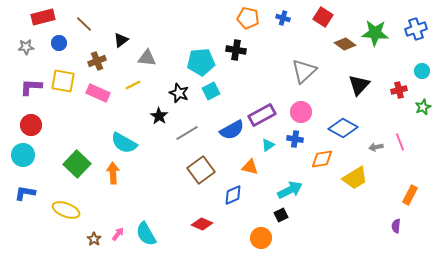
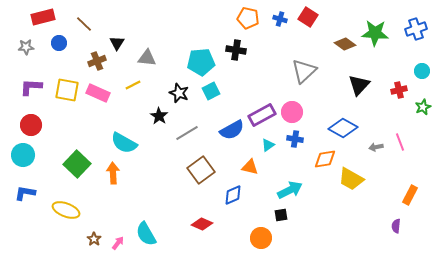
red square at (323, 17): moved 15 px left
blue cross at (283, 18): moved 3 px left, 1 px down
black triangle at (121, 40): moved 4 px left, 3 px down; rotated 21 degrees counterclockwise
yellow square at (63, 81): moved 4 px right, 9 px down
pink circle at (301, 112): moved 9 px left
orange diamond at (322, 159): moved 3 px right
yellow trapezoid at (355, 178): moved 4 px left, 1 px down; rotated 60 degrees clockwise
black square at (281, 215): rotated 16 degrees clockwise
pink arrow at (118, 234): moved 9 px down
